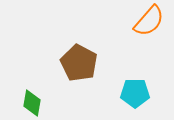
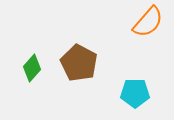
orange semicircle: moved 1 px left, 1 px down
green diamond: moved 35 px up; rotated 32 degrees clockwise
